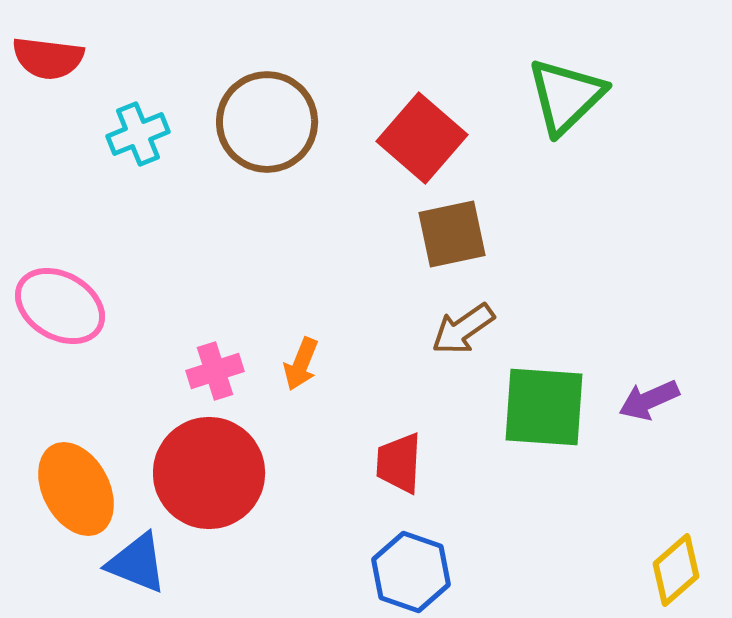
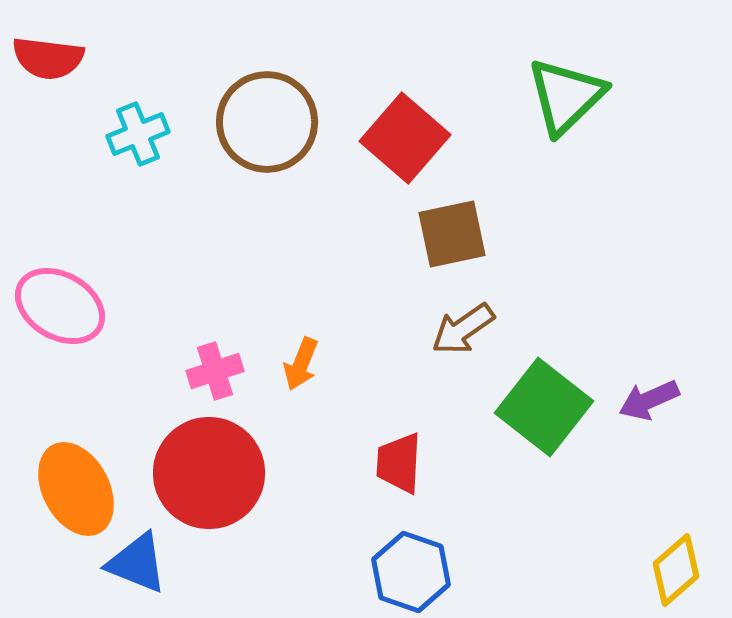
red square: moved 17 px left
green square: rotated 34 degrees clockwise
